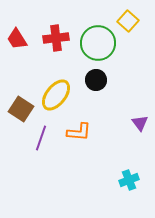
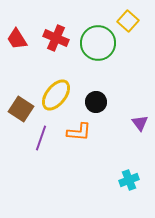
red cross: rotated 30 degrees clockwise
black circle: moved 22 px down
